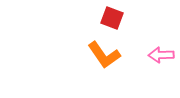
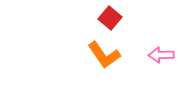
red square: moved 2 px left; rotated 20 degrees clockwise
